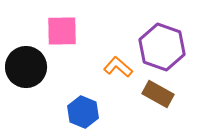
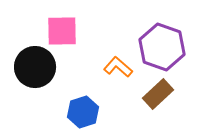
black circle: moved 9 px right
brown rectangle: rotated 72 degrees counterclockwise
blue hexagon: rotated 20 degrees clockwise
